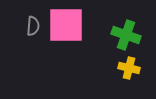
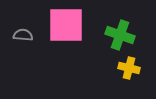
gray semicircle: moved 10 px left, 9 px down; rotated 90 degrees counterclockwise
green cross: moved 6 px left
